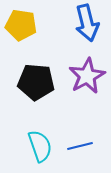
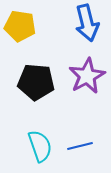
yellow pentagon: moved 1 px left, 1 px down
